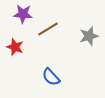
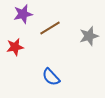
purple star: rotated 18 degrees counterclockwise
brown line: moved 2 px right, 1 px up
red star: rotated 30 degrees counterclockwise
